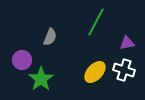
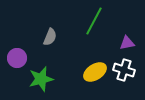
green line: moved 2 px left, 1 px up
purple circle: moved 5 px left, 2 px up
yellow ellipse: rotated 15 degrees clockwise
green star: rotated 20 degrees clockwise
